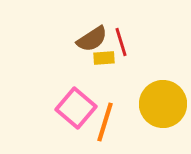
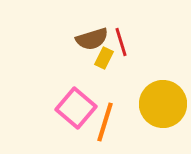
brown semicircle: rotated 16 degrees clockwise
yellow rectangle: rotated 60 degrees counterclockwise
